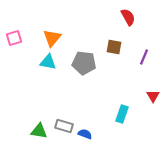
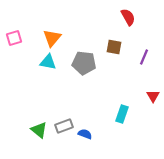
gray rectangle: rotated 36 degrees counterclockwise
green triangle: moved 1 px up; rotated 30 degrees clockwise
